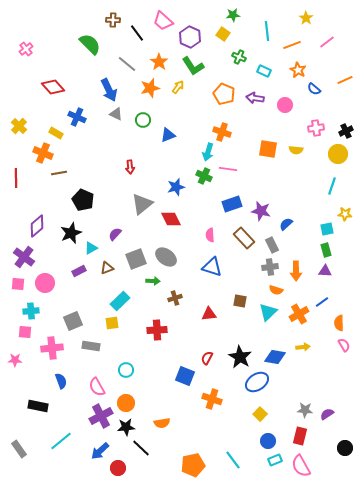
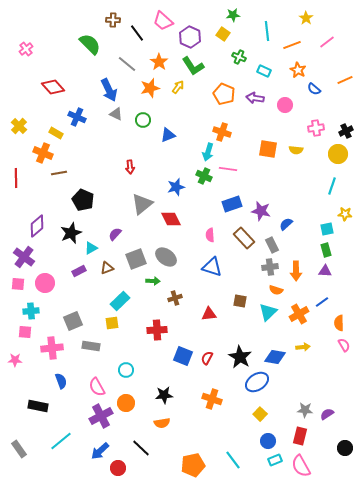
blue square at (185, 376): moved 2 px left, 20 px up
black star at (126, 427): moved 38 px right, 32 px up
